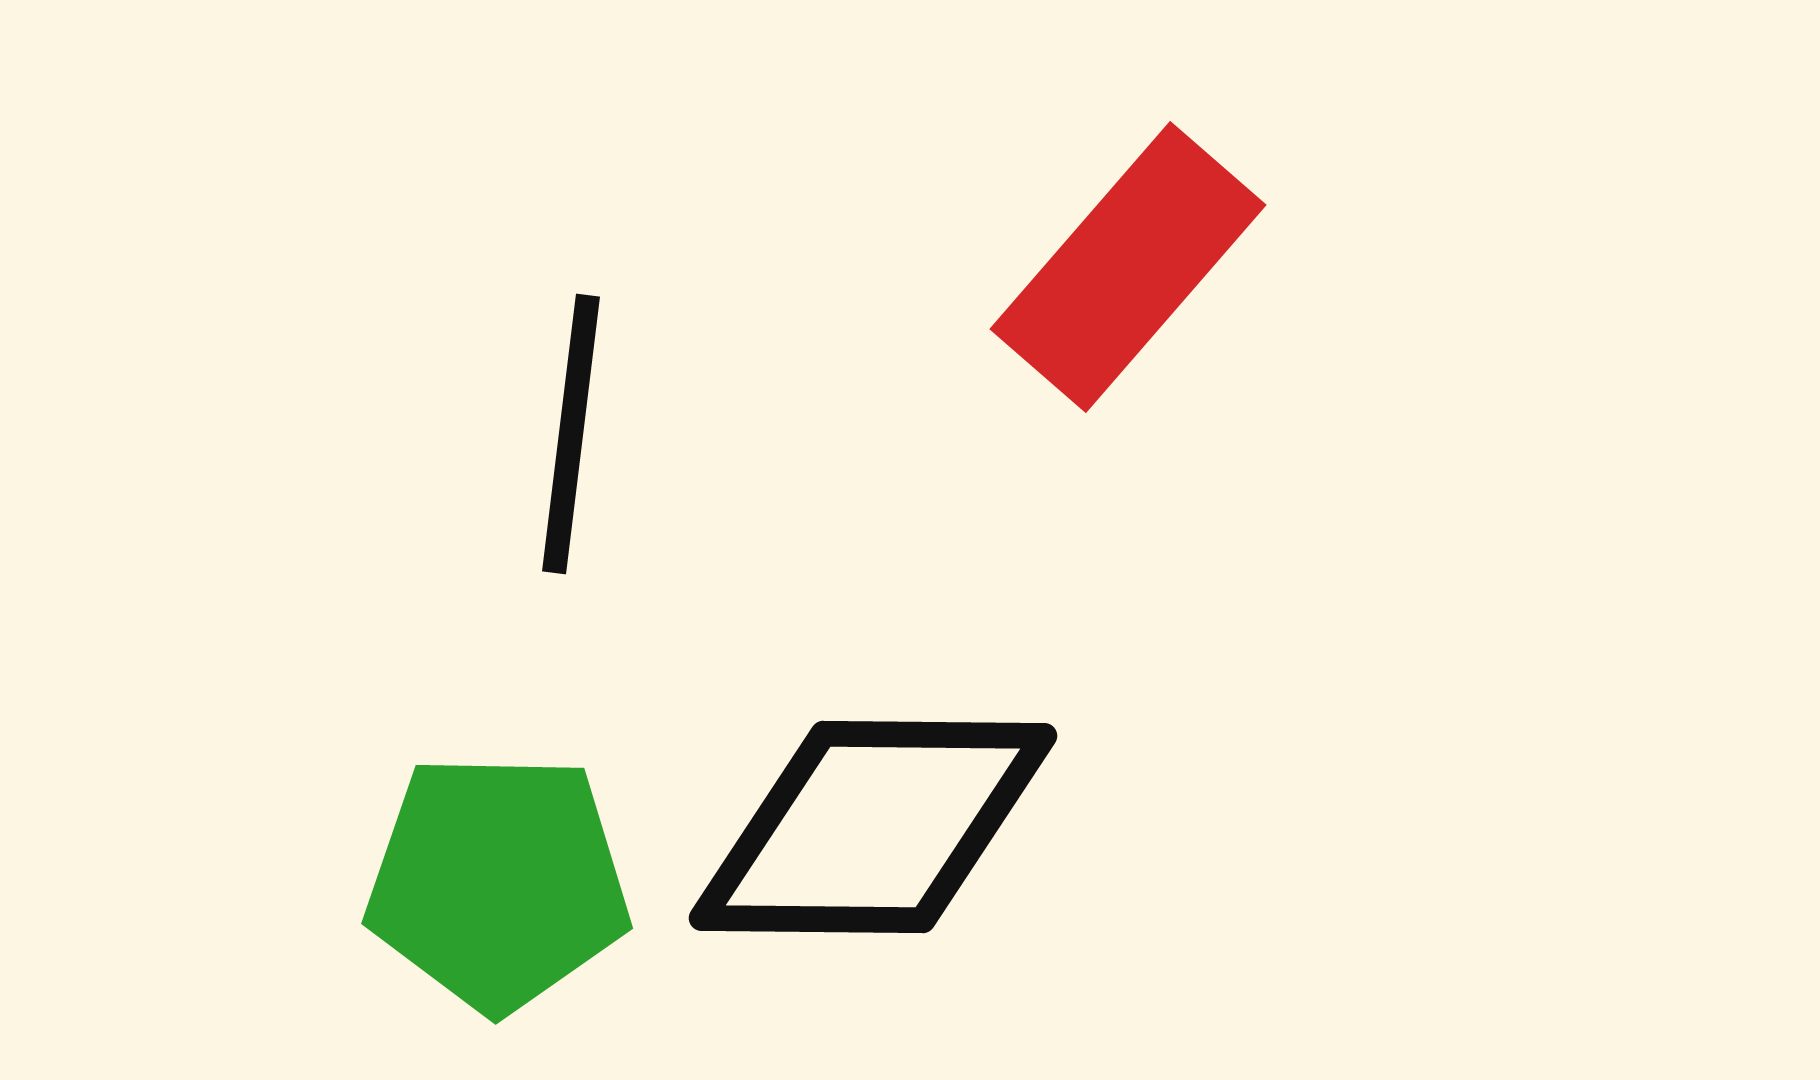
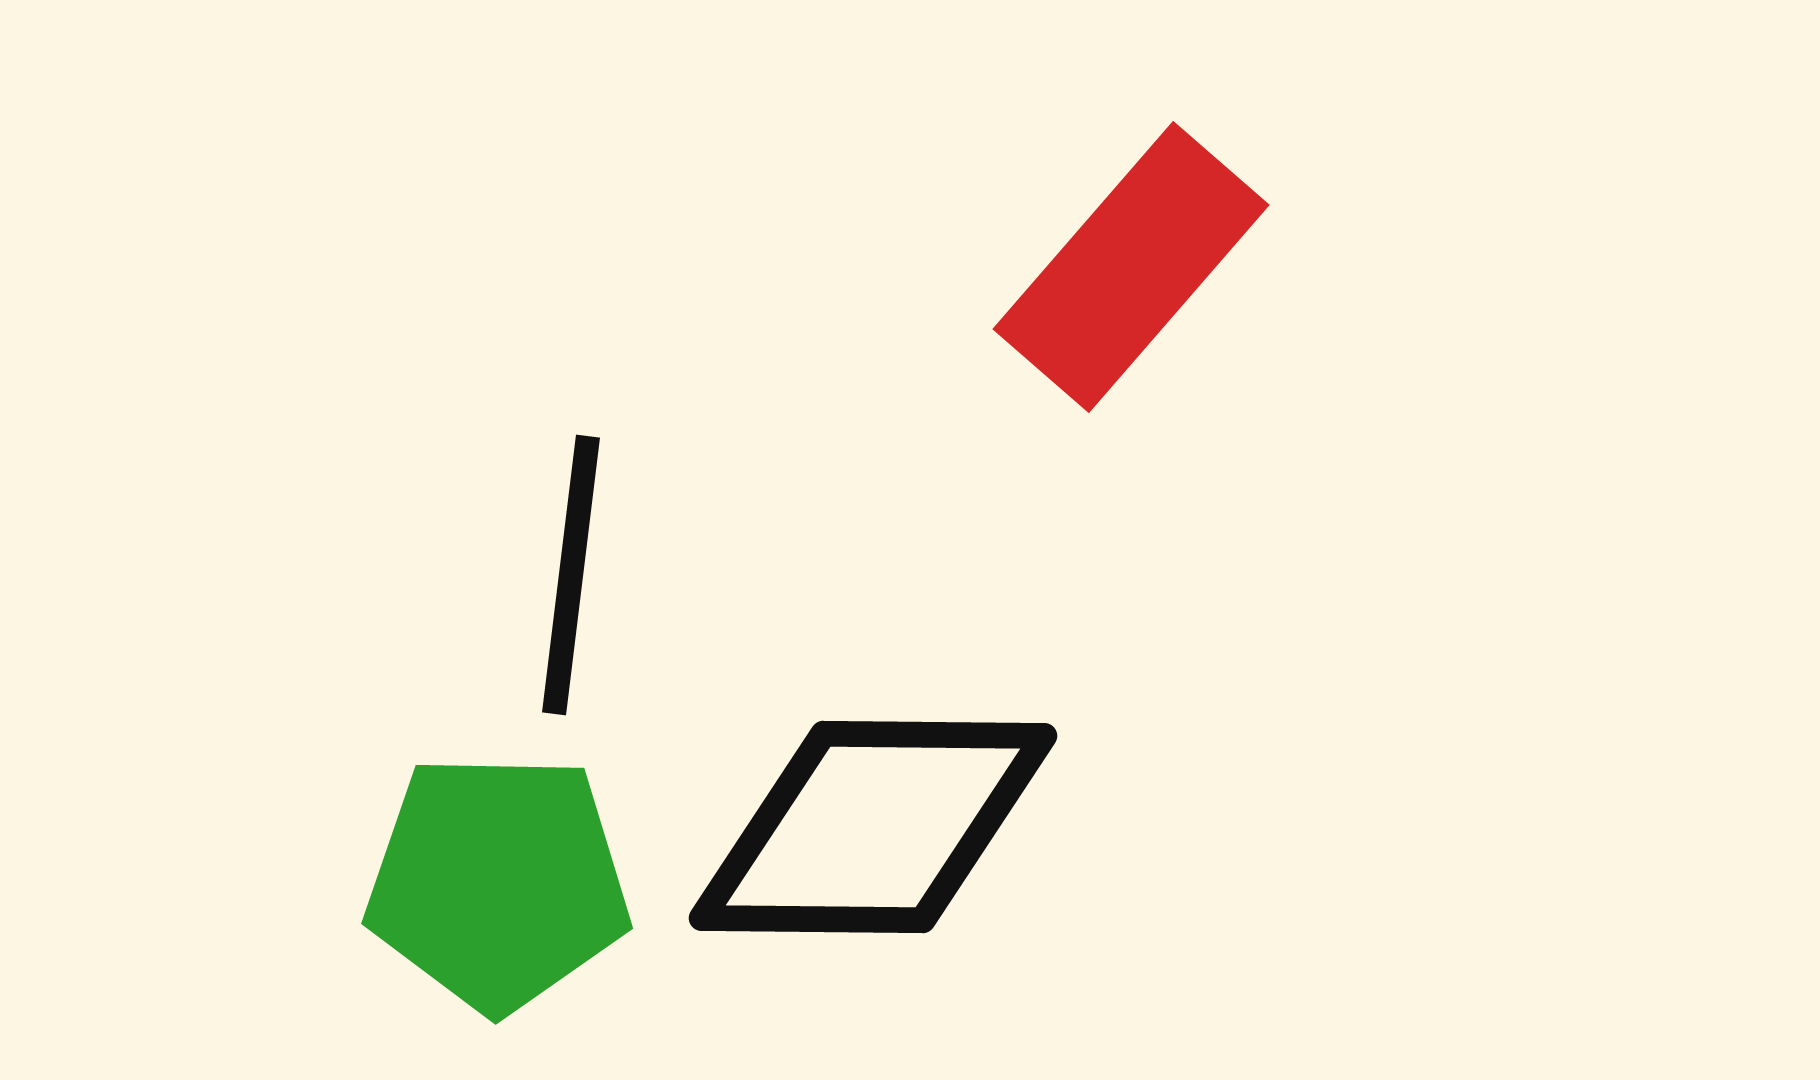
red rectangle: moved 3 px right
black line: moved 141 px down
